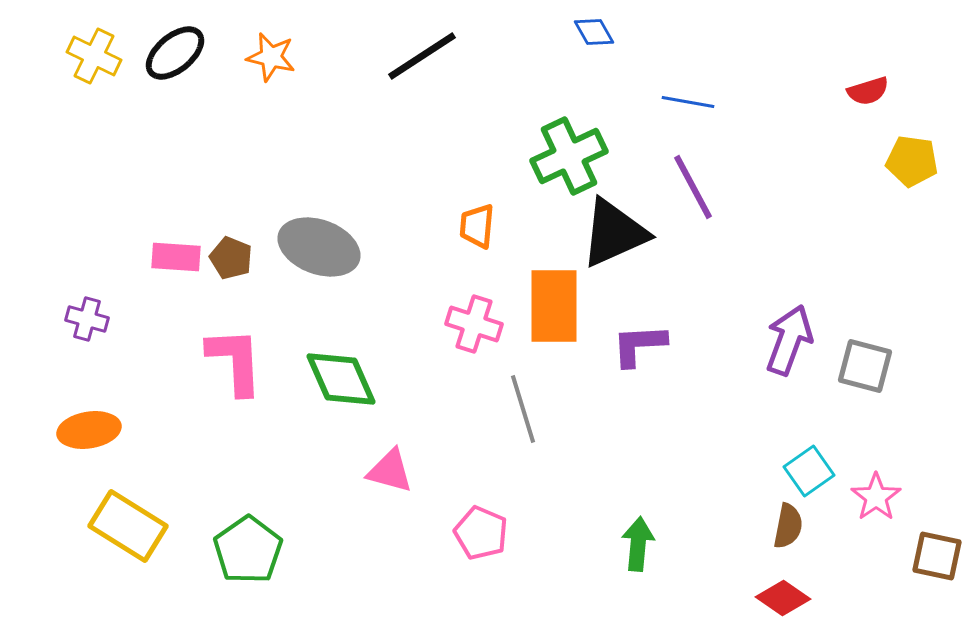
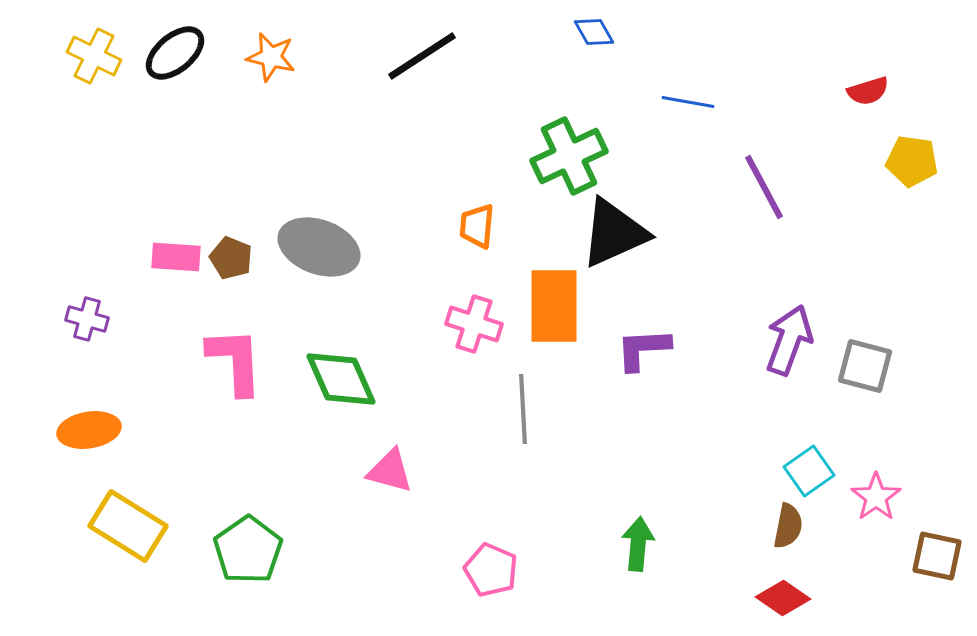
purple line: moved 71 px right
purple L-shape: moved 4 px right, 4 px down
gray line: rotated 14 degrees clockwise
pink pentagon: moved 10 px right, 37 px down
